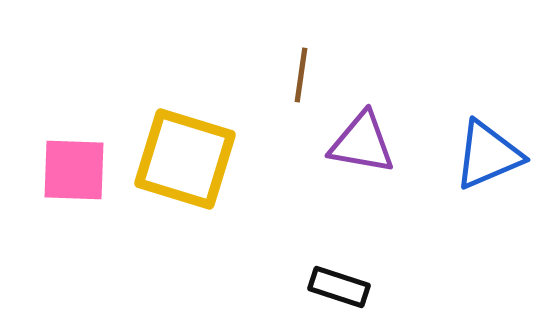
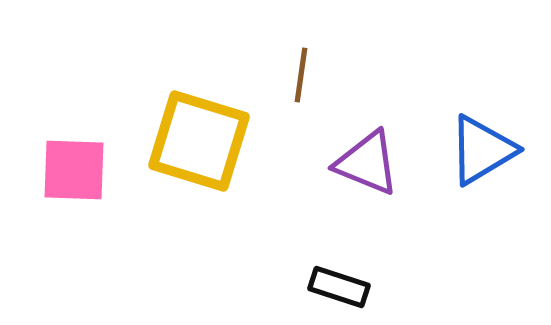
purple triangle: moved 5 px right, 20 px down; rotated 12 degrees clockwise
blue triangle: moved 6 px left, 5 px up; rotated 8 degrees counterclockwise
yellow square: moved 14 px right, 18 px up
